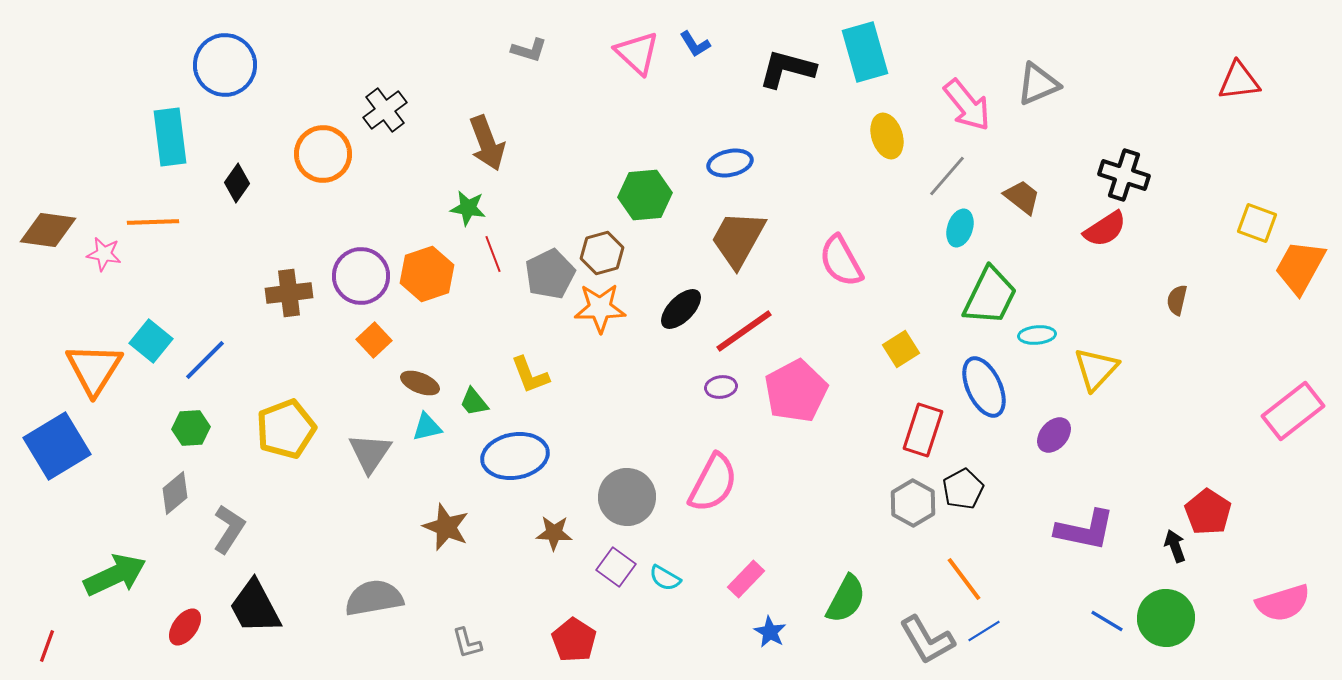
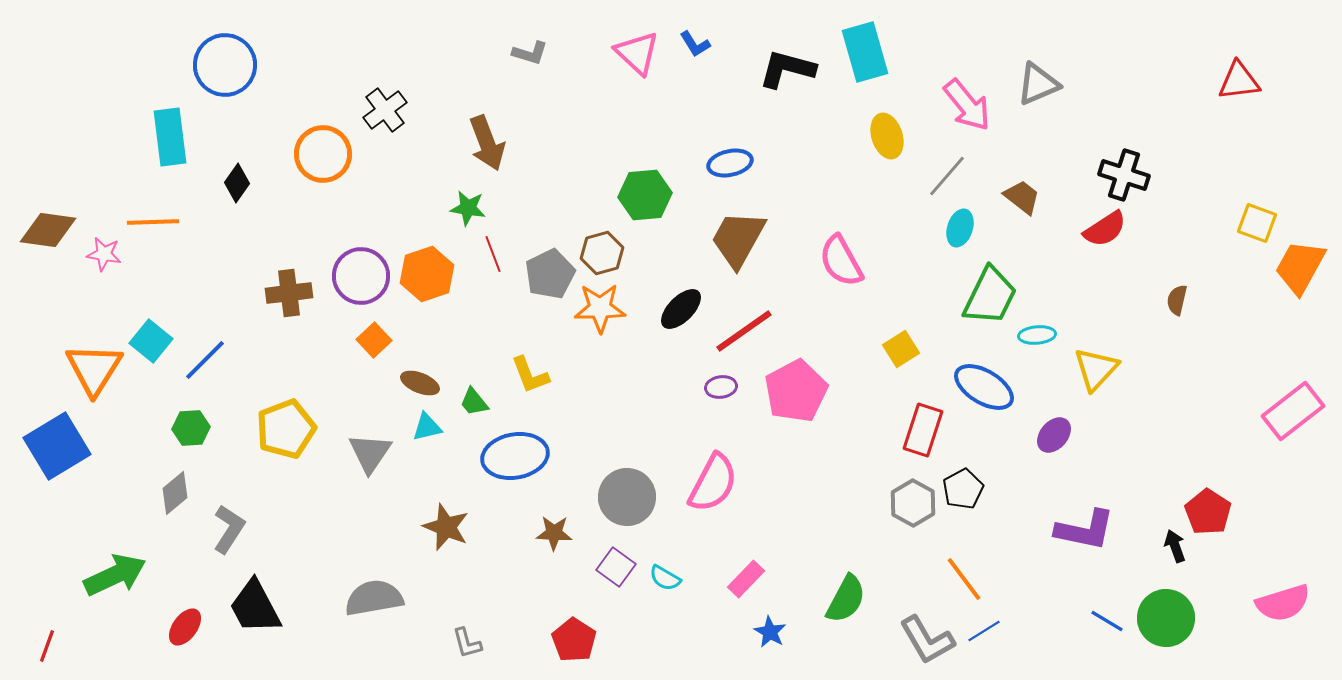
gray L-shape at (529, 50): moved 1 px right, 3 px down
blue ellipse at (984, 387): rotated 34 degrees counterclockwise
